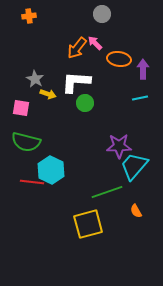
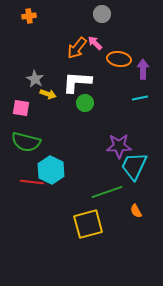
white L-shape: moved 1 px right
cyan trapezoid: rotated 16 degrees counterclockwise
